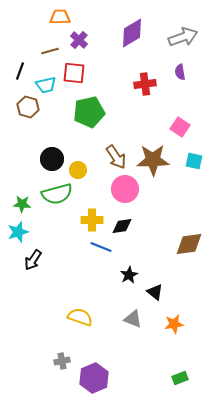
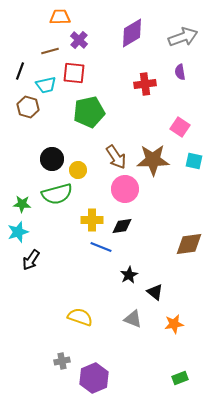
black arrow: moved 2 px left
